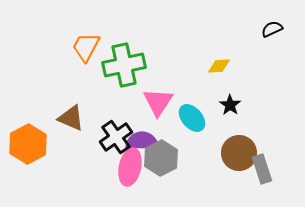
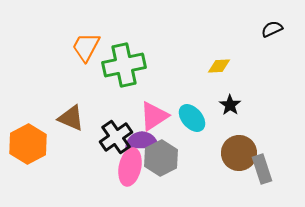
pink triangle: moved 4 px left, 14 px down; rotated 24 degrees clockwise
